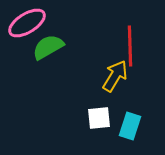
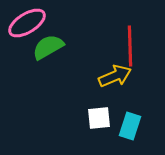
yellow arrow: rotated 36 degrees clockwise
